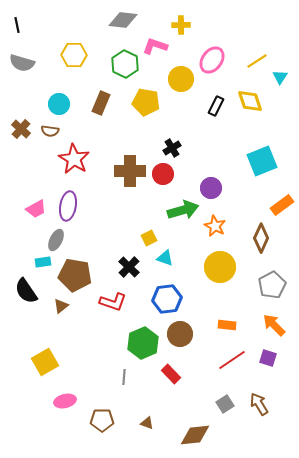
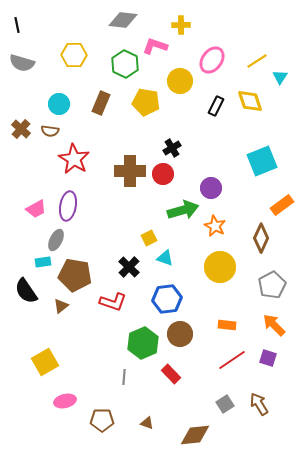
yellow circle at (181, 79): moved 1 px left, 2 px down
